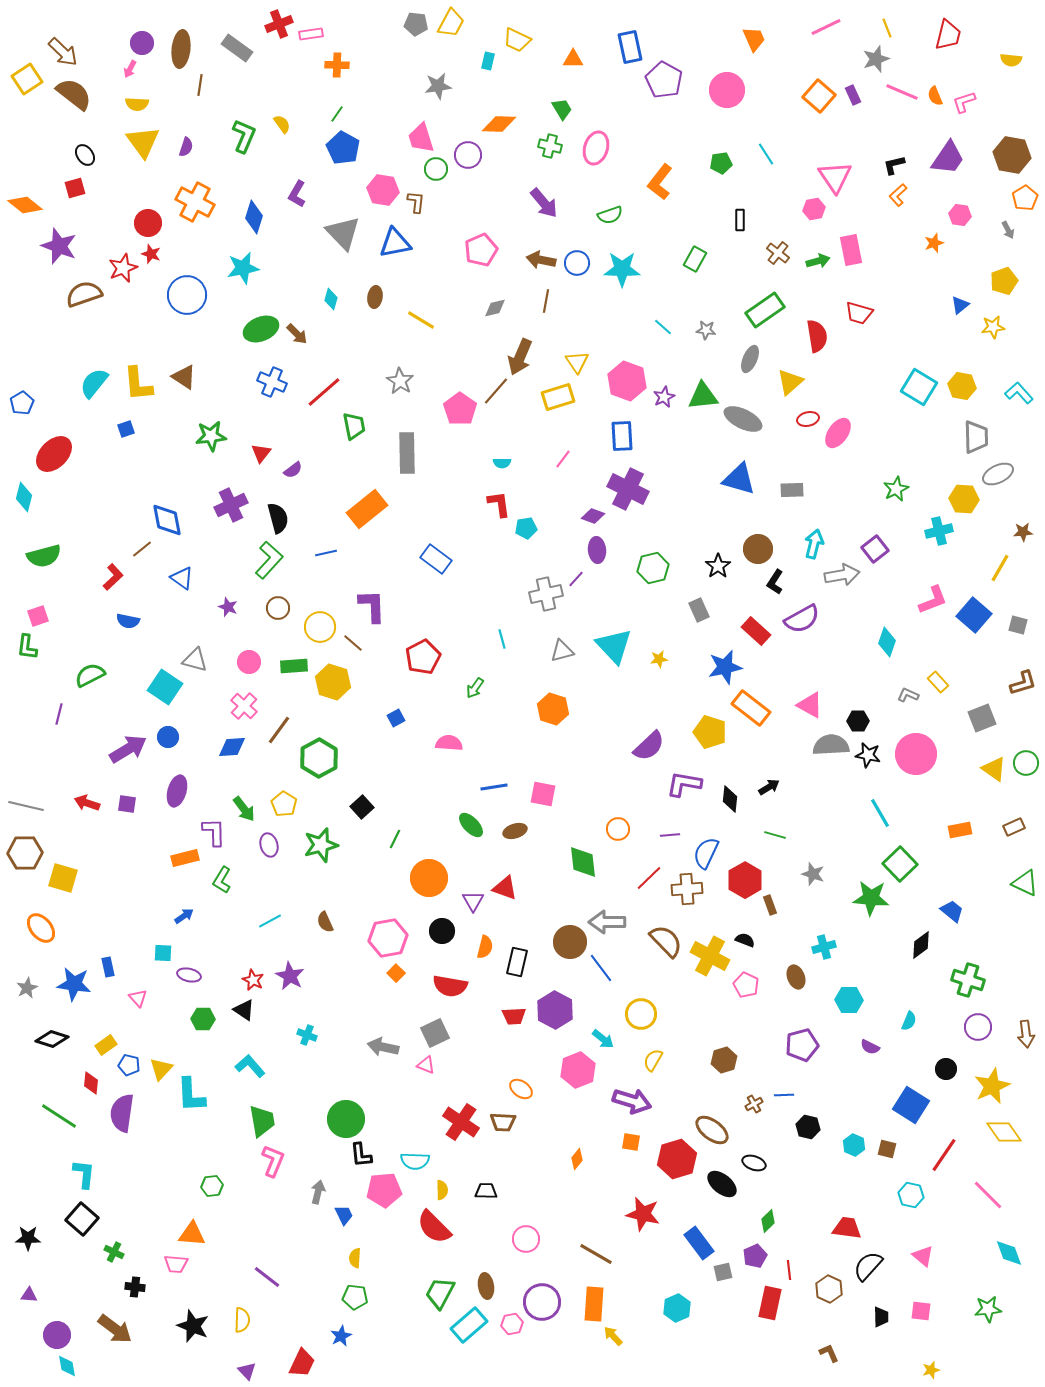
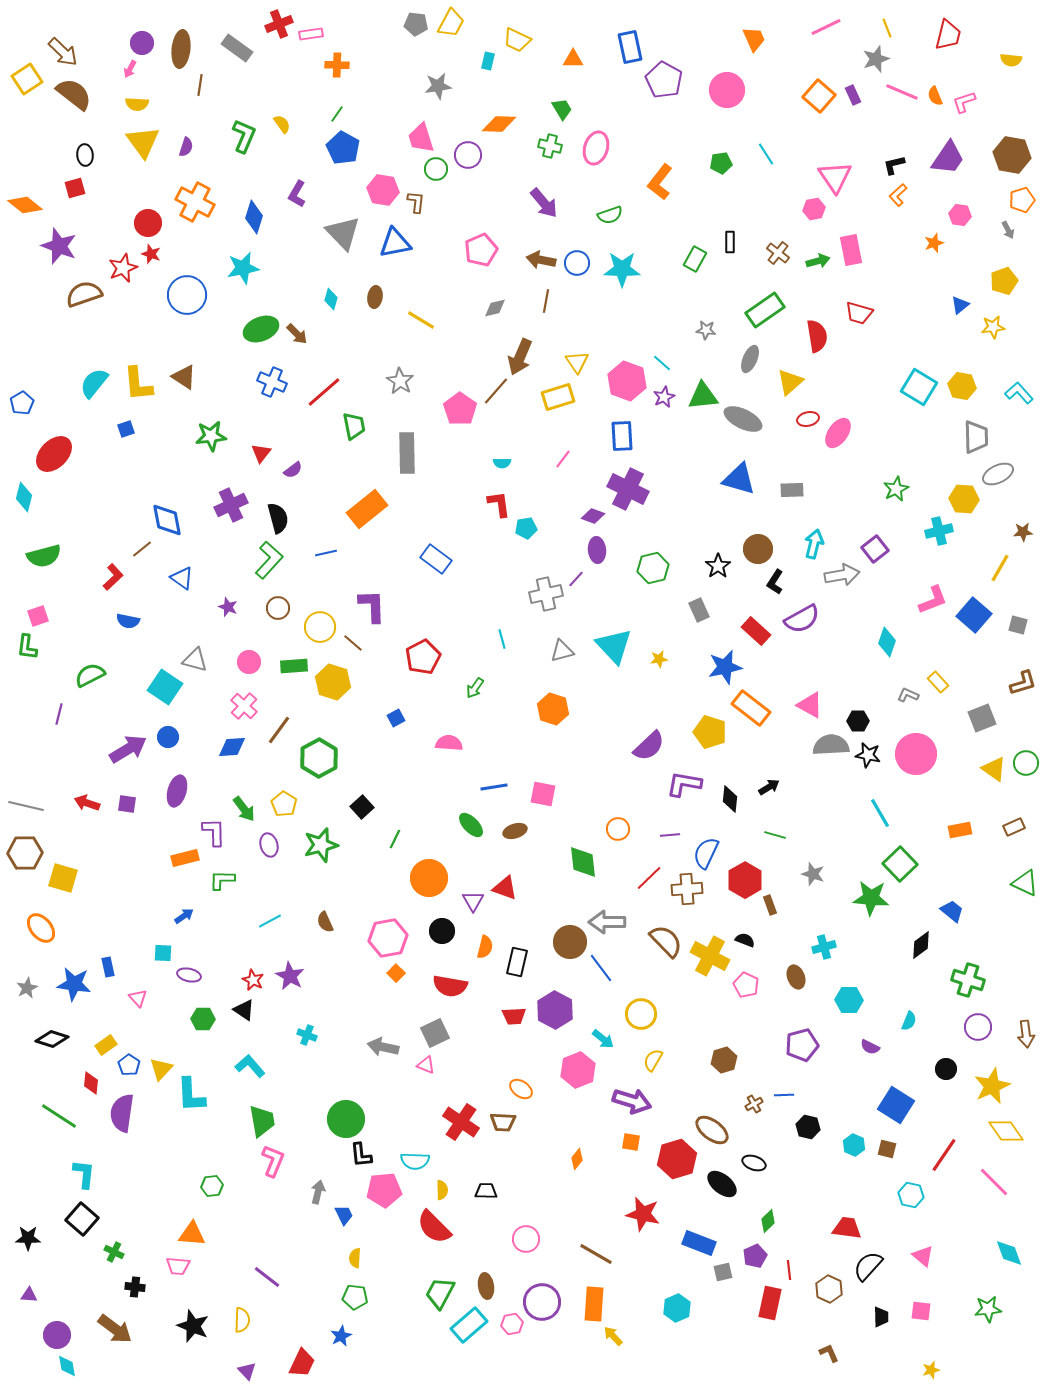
black ellipse at (85, 155): rotated 30 degrees clockwise
orange pentagon at (1025, 198): moved 3 px left, 2 px down; rotated 15 degrees clockwise
black rectangle at (740, 220): moved 10 px left, 22 px down
cyan line at (663, 327): moved 1 px left, 36 px down
green L-shape at (222, 880): rotated 60 degrees clockwise
blue pentagon at (129, 1065): rotated 20 degrees clockwise
blue square at (911, 1105): moved 15 px left
yellow diamond at (1004, 1132): moved 2 px right, 1 px up
pink line at (988, 1195): moved 6 px right, 13 px up
blue rectangle at (699, 1243): rotated 32 degrees counterclockwise
pink trapezoid at (176, 1264): moved 2 px right, 2 px down
